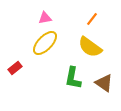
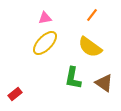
orange line: moved 4 px up
red rectangle: moved 26 px down
